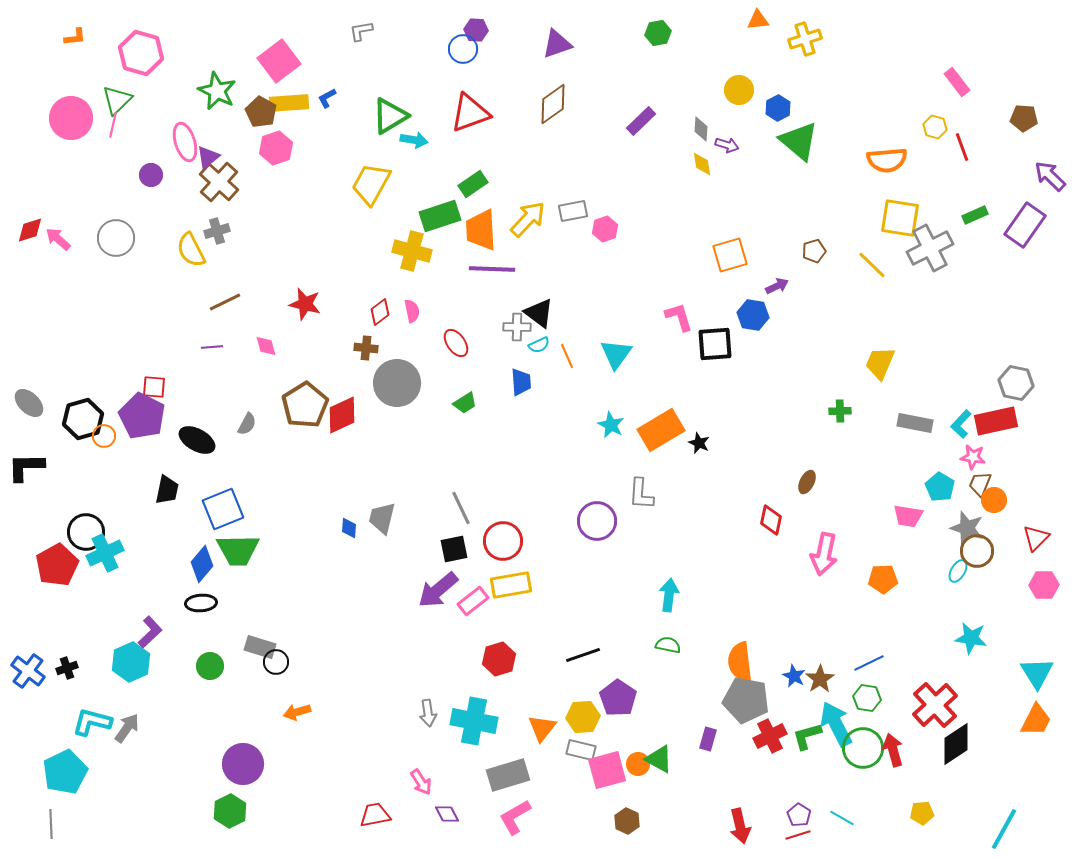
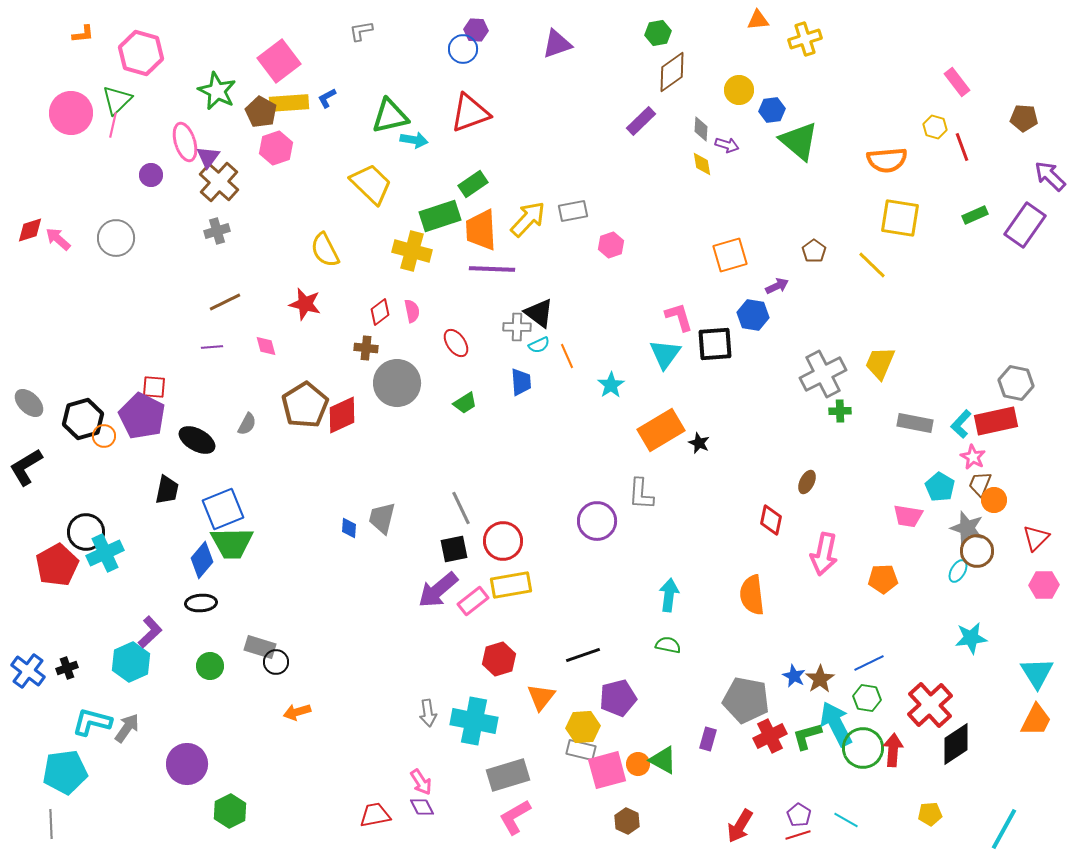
orange L-shape at (75, 37): moved 8 px right, 3 px up
brown diamond at (553, 104): moved 119 px right, 32 px up
blue hexagon at (778, 108): moved 6 px left, 2 px down; rotated 20 degrees clockwise
green triangle at (390, 116): rotated 18 degrees clockwise
pink circle at (71, 118): moved 5 px up
purple triangle at (208, 157): rotated 15 degrees counterclockwise
yellow trapezoid at (371, 184): rotated 105 degrees clockwise
pink hexagon at (605, 229): moved 6 px right, 16 px down
gray cross at (930, 248): moved 107 px left, 126 px down
yellow semicircle at (191, 250): moved 134 px right
brown pentagon at (814, 251): rotated 20 degrees counterclockwise
cyan triangle at (616, 354): moved 49 px right
cyan star at (611, 425): moved 40 px up; rotated 12 degrees clockwise
pink star at (973, 457): rotated 20 degrees clockwise
black L-shape at (26, 467): rotated 30 degrees counterclockwise
green trapezoid at (238, 550): moved 6 px left, 7 px up
blue diamond at (202, 564): moved 4 px up
cyan star at (971, 638): rotated 16 degrees counterclockwise
orange semicircle at (740, 662): moved 12 px right, 67 px up
purple pentagon at (618, 698): rotated 24 degrees clockwise
red cross at (935, 705): moved 5 px left
yellow hexagon at (583, 717): moved 10 px down
orange triangle at (542, 728): moved 1 px left, 31 px up
red arrow at (893, 750): rotated 20 degrees clockwise
green triangle at (659, 759): moved 4 px right, 1 px down
purple circle at (243, 764): moved 56 px left
cyan pentagon at (65, 772): rotated 18 degrees clockwise
yellow pentagon at (922, 813): moved 8 px right, 1 px down
purple diamond at (447, 814): moved 25 px left, 7 px up
cyan line at (842, 818): moved 4 px right, 2 px down
red arrow at (740, 826): rotated 44 degrees clockwise
